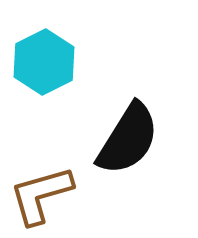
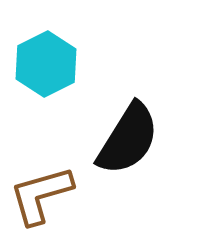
cyan hexagon: moved 2 px right, 2 px down
